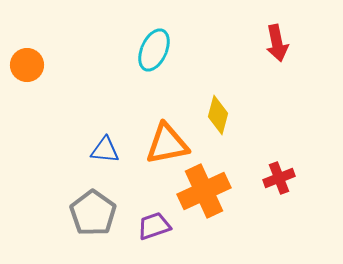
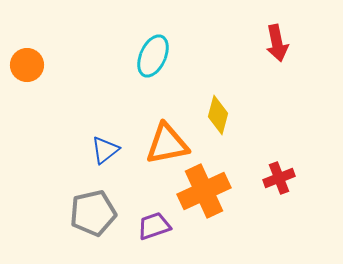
cyan ellipse: moved 1 px left, 6 px down
blue triangle: rotated 44 degrees counterclockwise
gray pentagon: rotated 24 degrees clockwise
